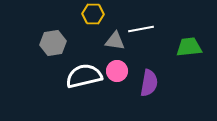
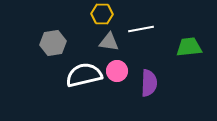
yellow hexagon: moved 9 px right
gray triangle: moved 6 px left, 1 px down
white semicircle: moved 1 px up
purple semicircle: rotated 8 degrees counterclockwise
